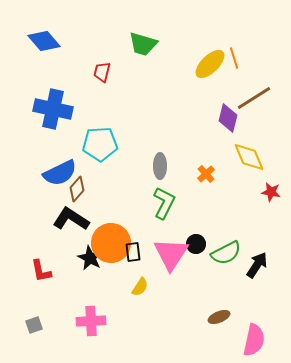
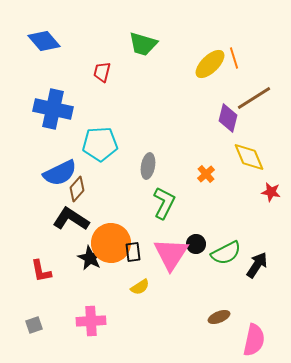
gray ellipse: moved 12 px left; rotated 10 degrees clockwise
yellow semicircle: rotated 24 degrees clockwise
